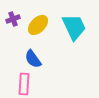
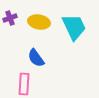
purple cross: moved 3 px left, 1 px up
yellow ellipse: moved 1 px right, 3 px up; rotated 55 degrees clockwise
blue semicircle: moved 3 px right, 1 px up
